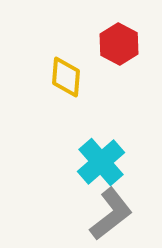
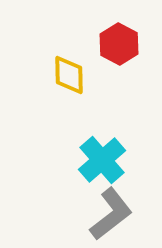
yellow diamond: moved 3 px right, 2 px up; rotated 6 degrees counterclockwise
cyan cross: moved 1 px right, 2 px up
